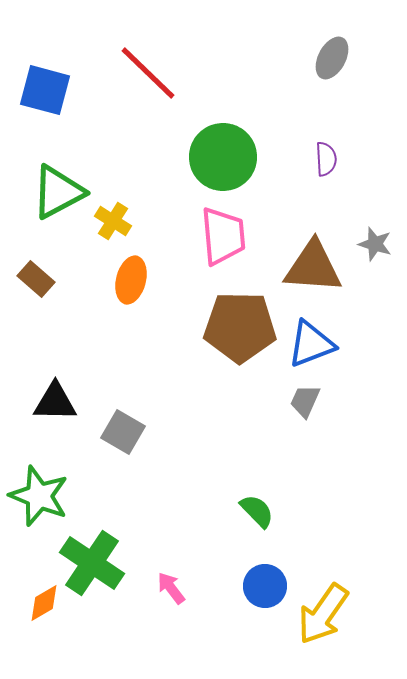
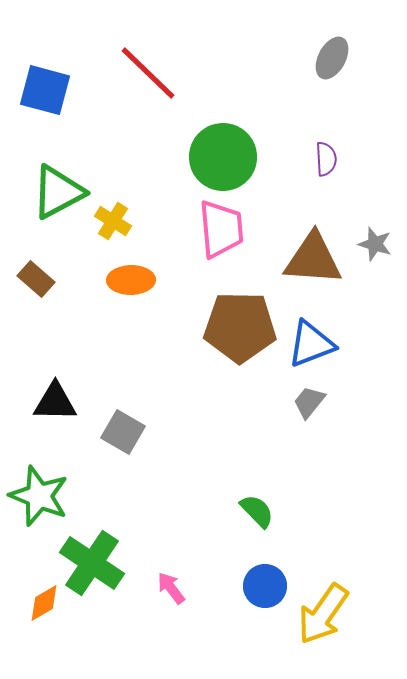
pink trapezoid: moved 2 px left, 7 px up
brown triangle: moved 8 px up
orange ellipse: rotated 75 degrees clockwise
gray trapezoid: moved 4 px right, 1 px down; rotated 15 degrees clockwise
